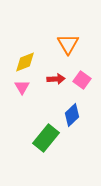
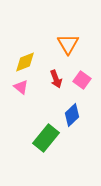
red arrow: rotated 72 degrees clockwise
pink triangle: moved 1 px left; rotated 21 degrees counterclockwise
